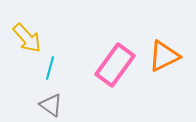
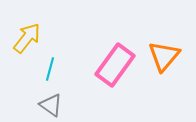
yellow arrow: rotated 100 degrees counterclockwise
orange triangle: rotated 24 degrees counterclockwise
cyan line: moved 1 px down
